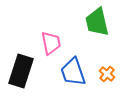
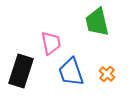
blue trapezoid: moved 2 px left
